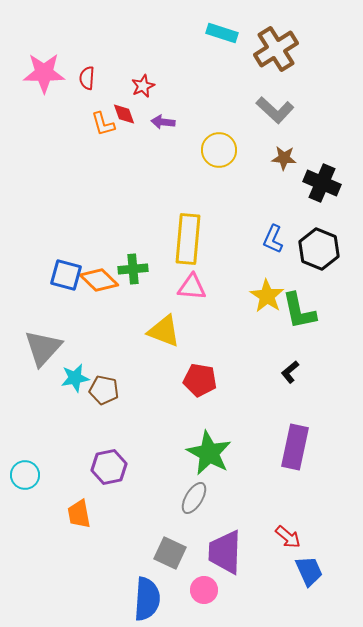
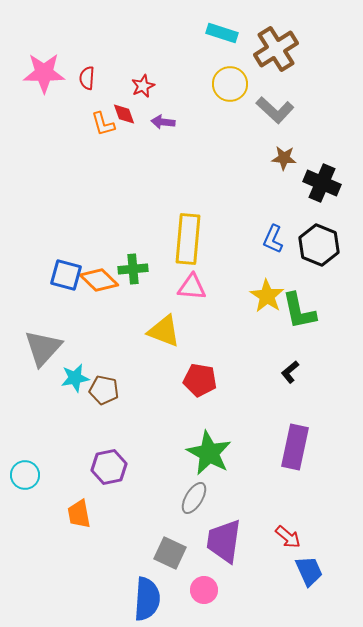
yellow circle: moved 11 px right, 66 px up
black hexagon: moved 4 px up
purple trapezoid: moved 1 px left, 11 px up; rotated 6 degrees clockwise
